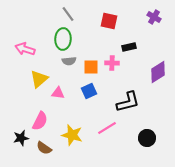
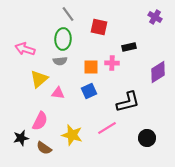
purple cross: moved 1 px right
red square: moved 10 px left, 6 px down
gray semicircle: moved 9 px left
